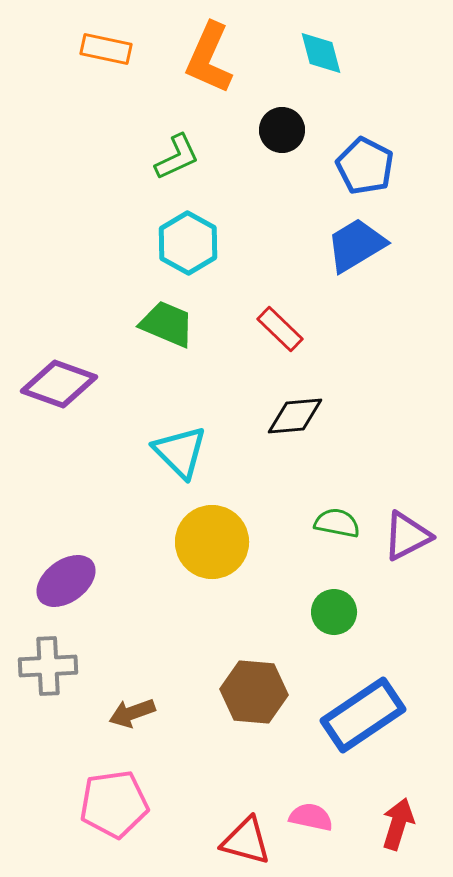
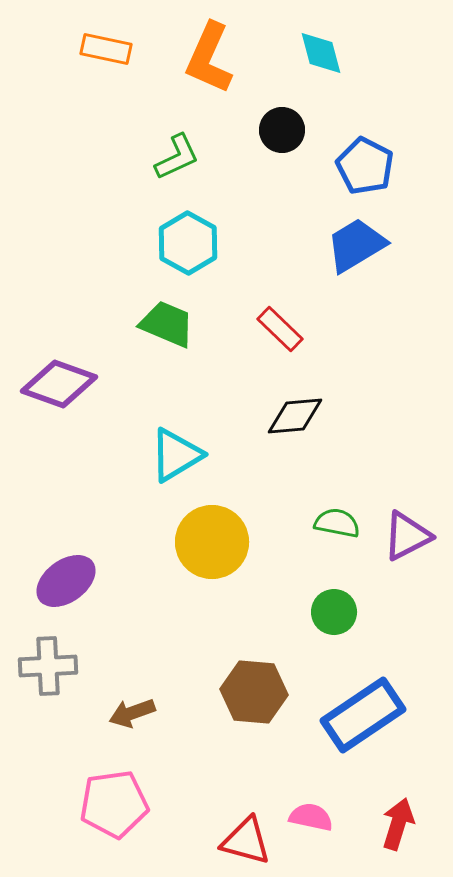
cyan triangle: moved 4 px left, 3 px down; rotated 44 degrees clockwise
